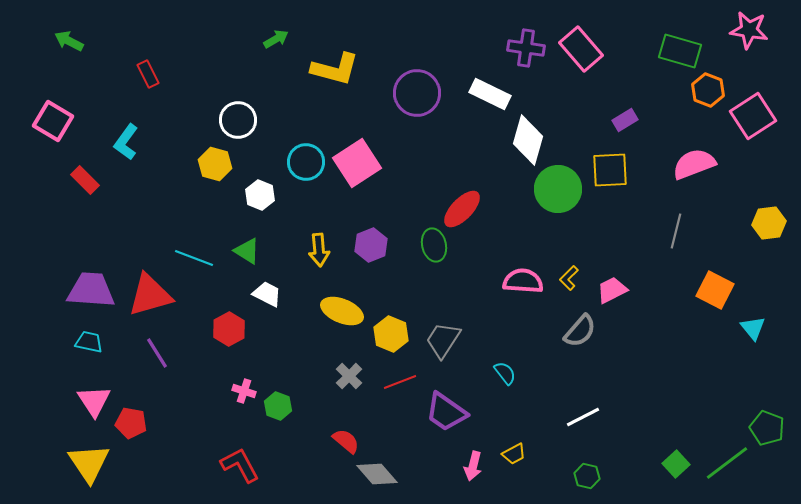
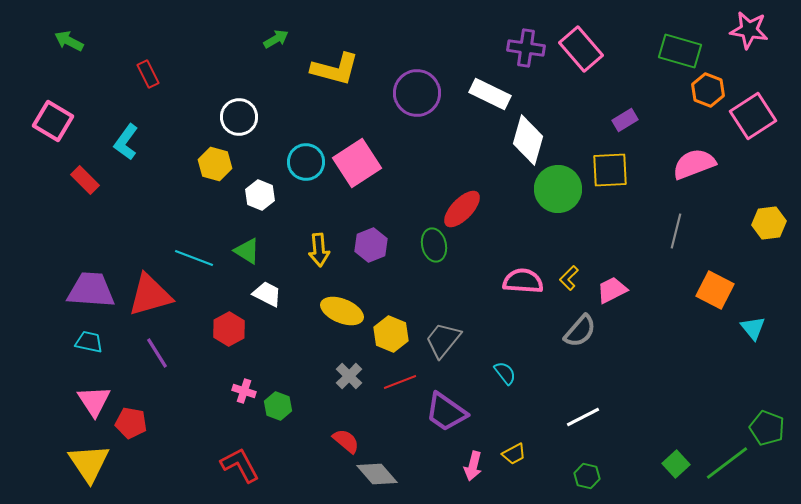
white circle at (238, 120): moved 1 px right, 3 px up
gray trapezoid at (443, 340): rotated 6 degrees clockwise
